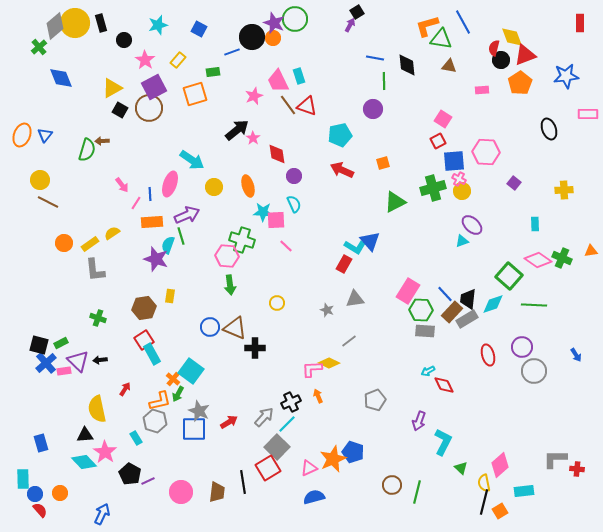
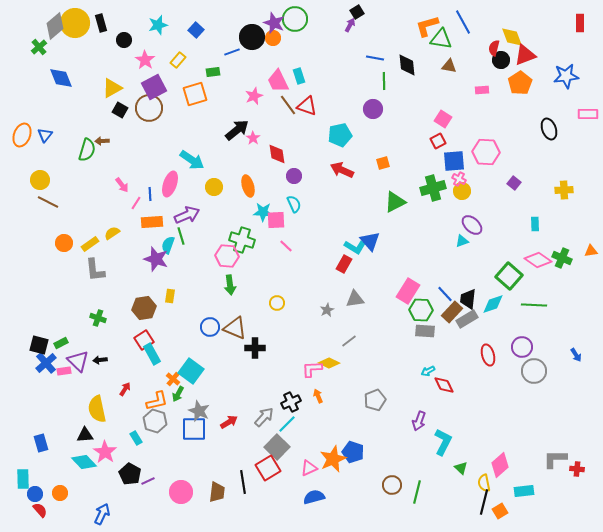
blue square at (199, 29): moved 3 px left, 1 px down; rotated 14 degrees clockwise
gray star at (327, 310): rotated 24 degrees clockwise
orange L-shape at (160, 401): moved 3 px left
